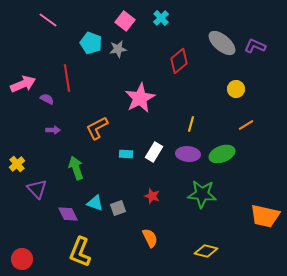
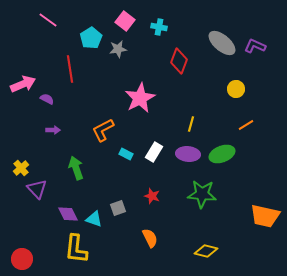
cyan cross: moved 2 px left, 9 px down; rotated 35 degrees counterclockwise
cyan pentagon: moved 5 px up; rotated 20 degrees clockwise
red diamond: rotated 30 degrees counterclockwise
red line: moved 3 px right, 9 px up
orange L-shape: moved 6 px right, 2 px down
cyan rectangle: rotated 24 degrees clockwise
yellow cross: moved 4 px right, 4 px down
cyan triangle: moved 1 px left, 16 px down
yellow L-shape: moved 4 px left, 3 px up; rotated 16 degrees counterclockwise
